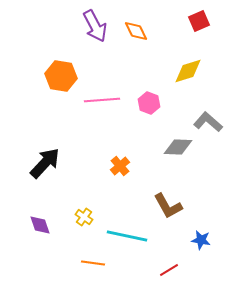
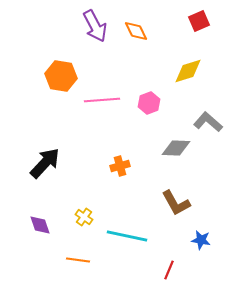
pink hexagon: rotated 20 degrees clockwise
gray diamond: moved 2 px left, 1 px down
orange cross: rotated 24 degrees clockwise
brown L-shape: moved 8 px right, 3 px up
orange line: moved 15 px left, 3 px up
red line: rotated 36 degrees counterclockwise
